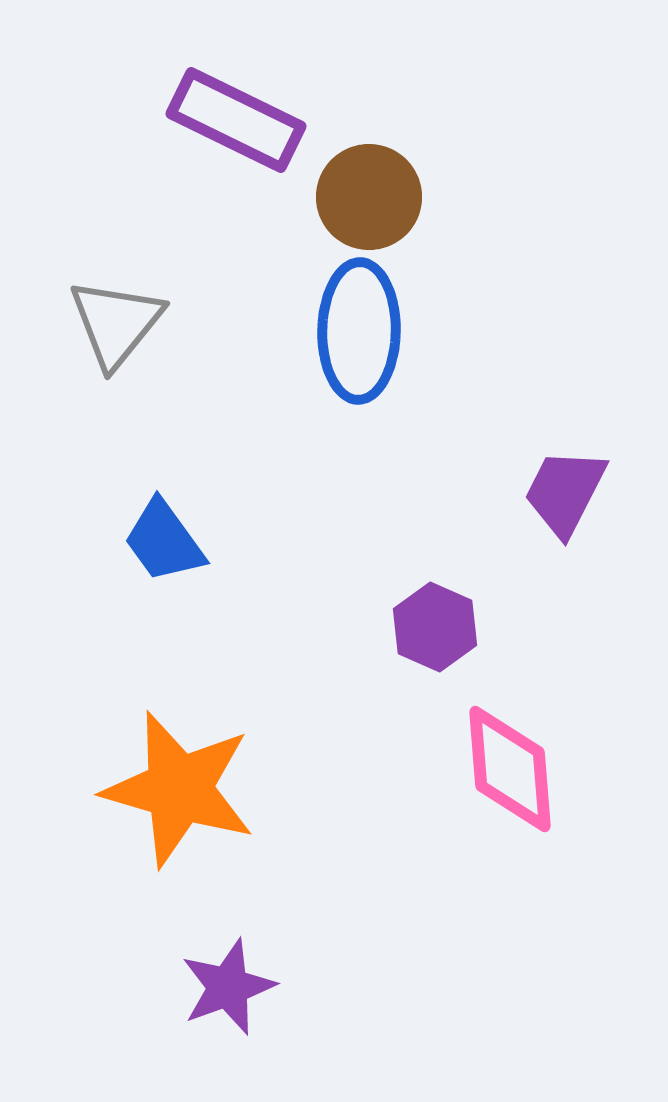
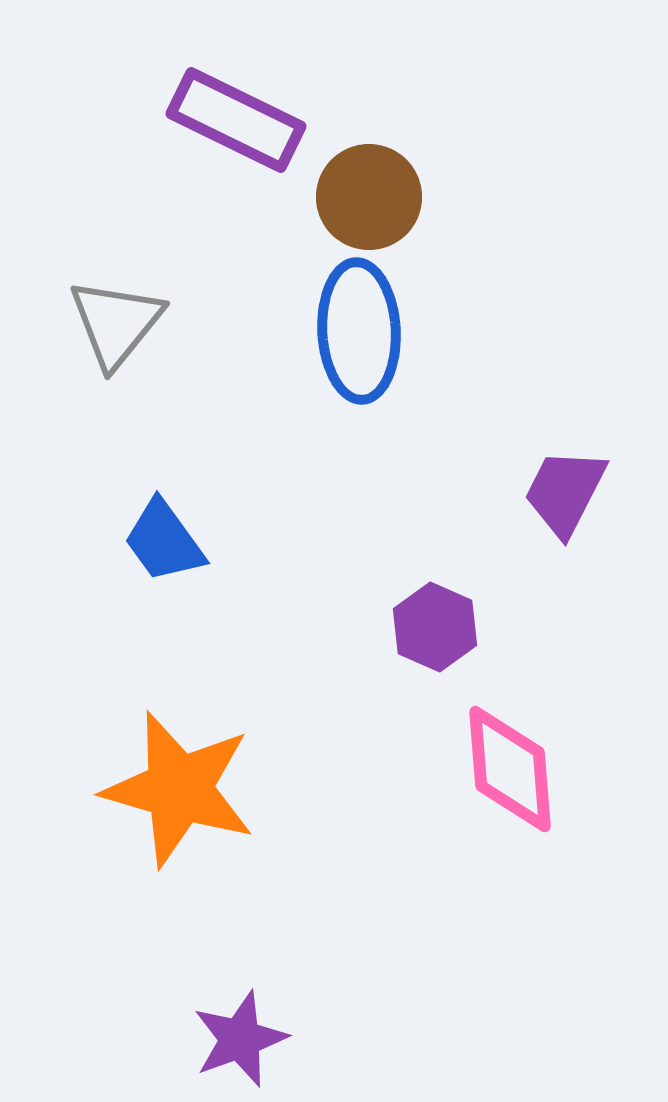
blue ellipse: rotated 4 degrees counterclockwise
purple star: moved 12 px right, 52 px down
